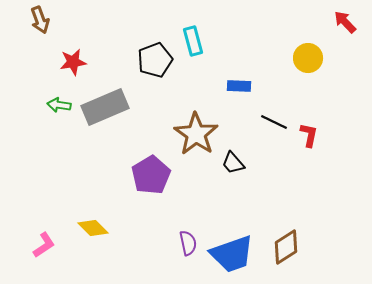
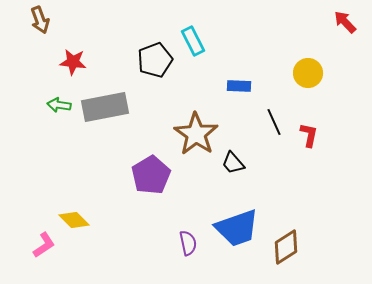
cyan rectangle: rotated 12 degrees counterclockwise
yellow circle: moved 15 px down
red star: rotated 16 degrees clockwise
gray rectangle: rotated 12 degrees clockwise
black line: rotated 40 degrees clockwise
yellow diamond: moved 19 px left, 8 px up
blue trapezoid: moved 5 px right, 26 px up
